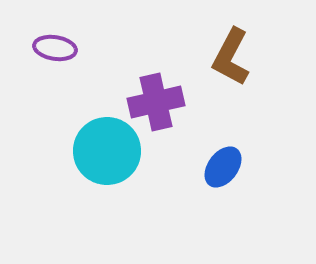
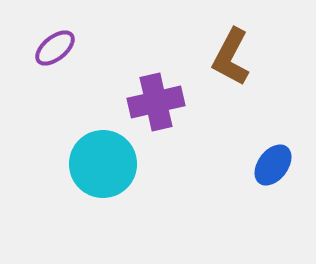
purple ellipse: rotated 48 degrees counterclockwise
cyan circle: moved 4 px left, 13 px down
blue ellipse: moved 50 px right, 2 px up
